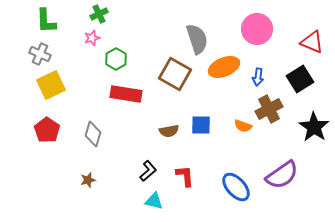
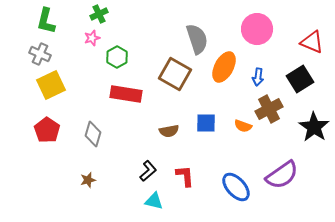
green L-shape: rotated 16 degrees clockwise
green hexagon: moved 1 px right, 2 px up
orange ellipse: rotated 40 degrees counterclockwise
blue square: moved 5 px right, 2 px up
